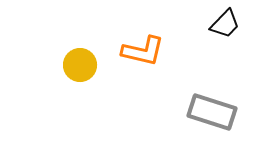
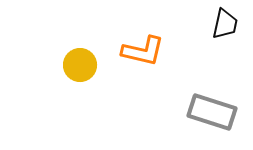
black trapezoid: rotated 32 degrees counterclockwise
